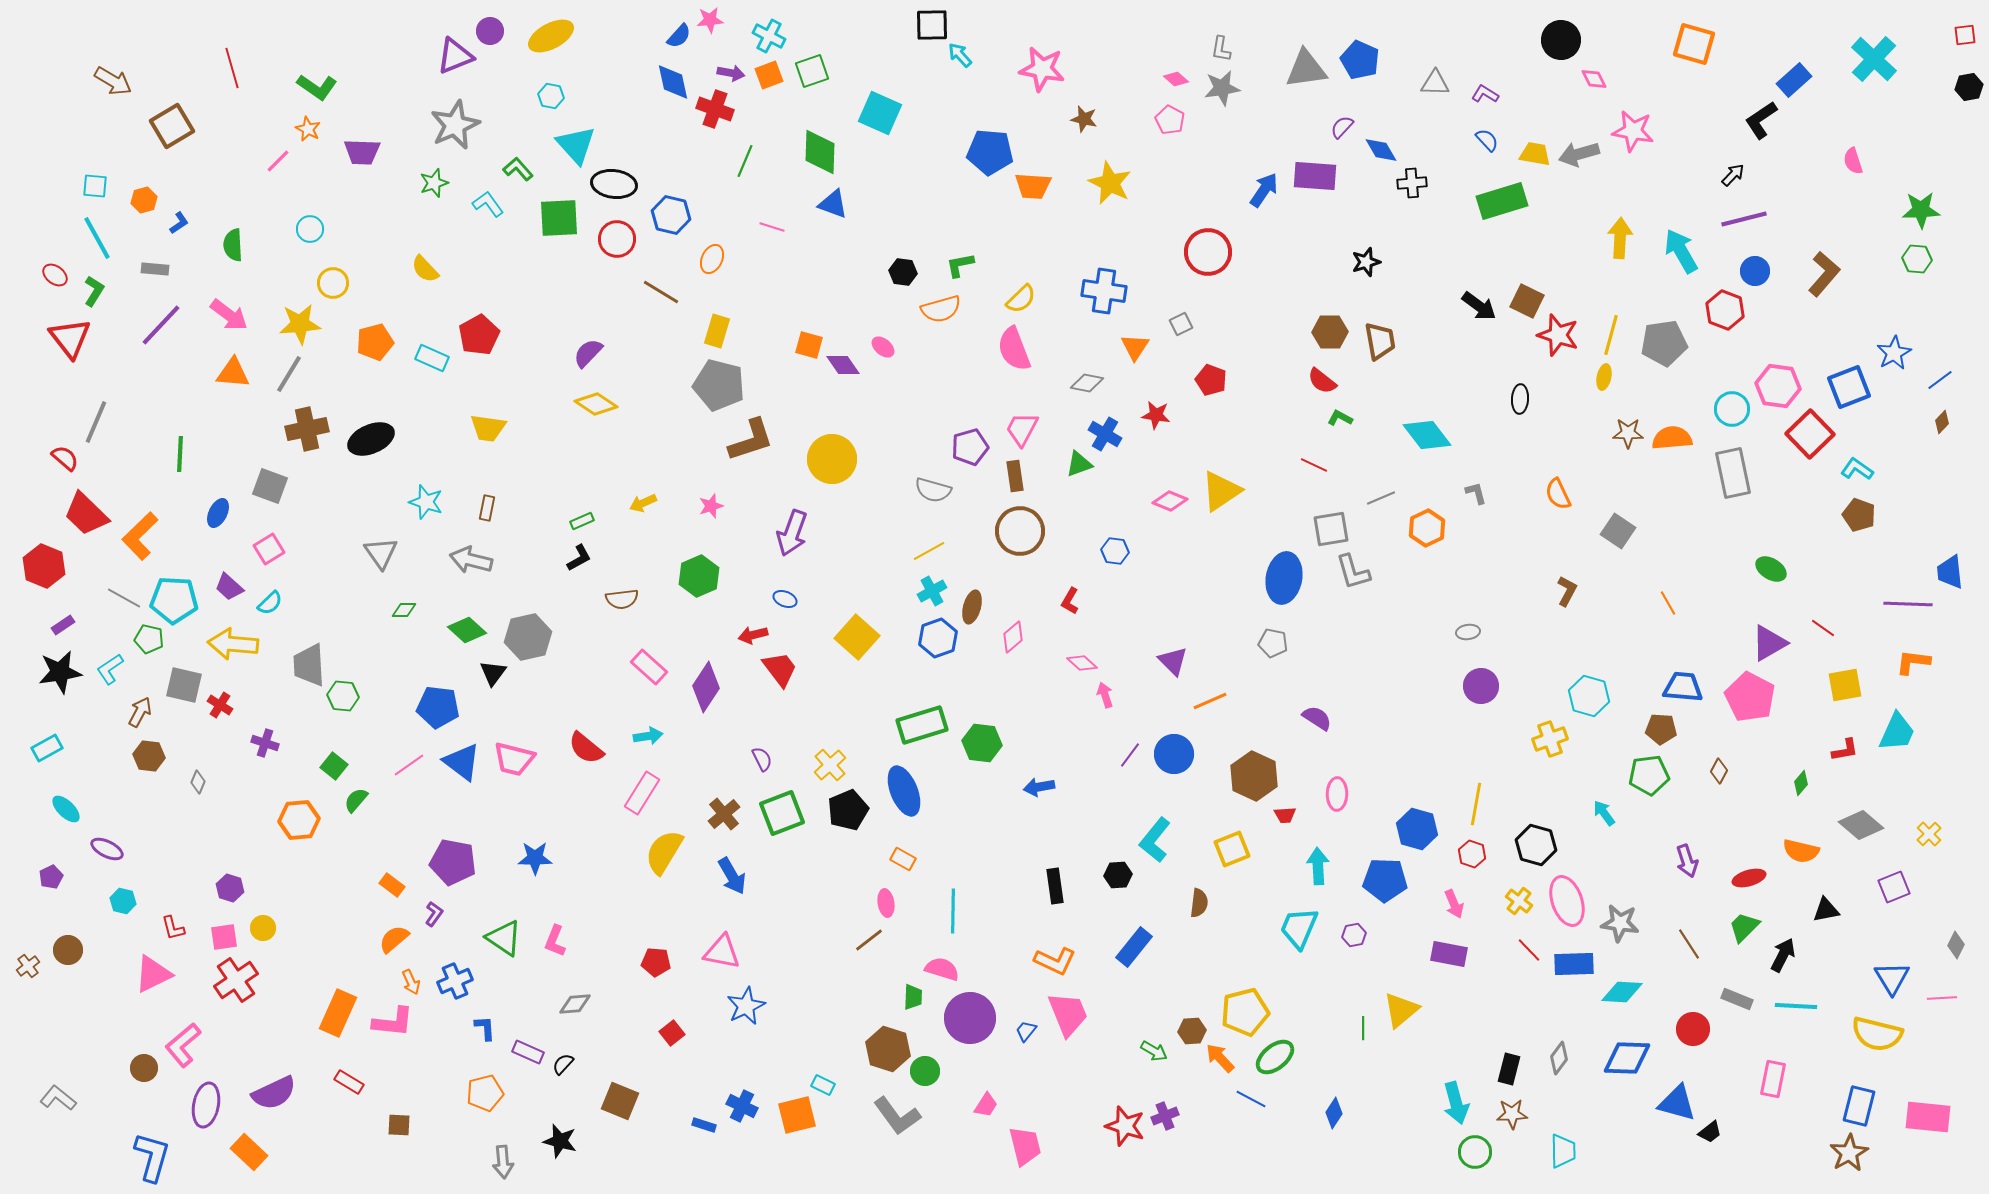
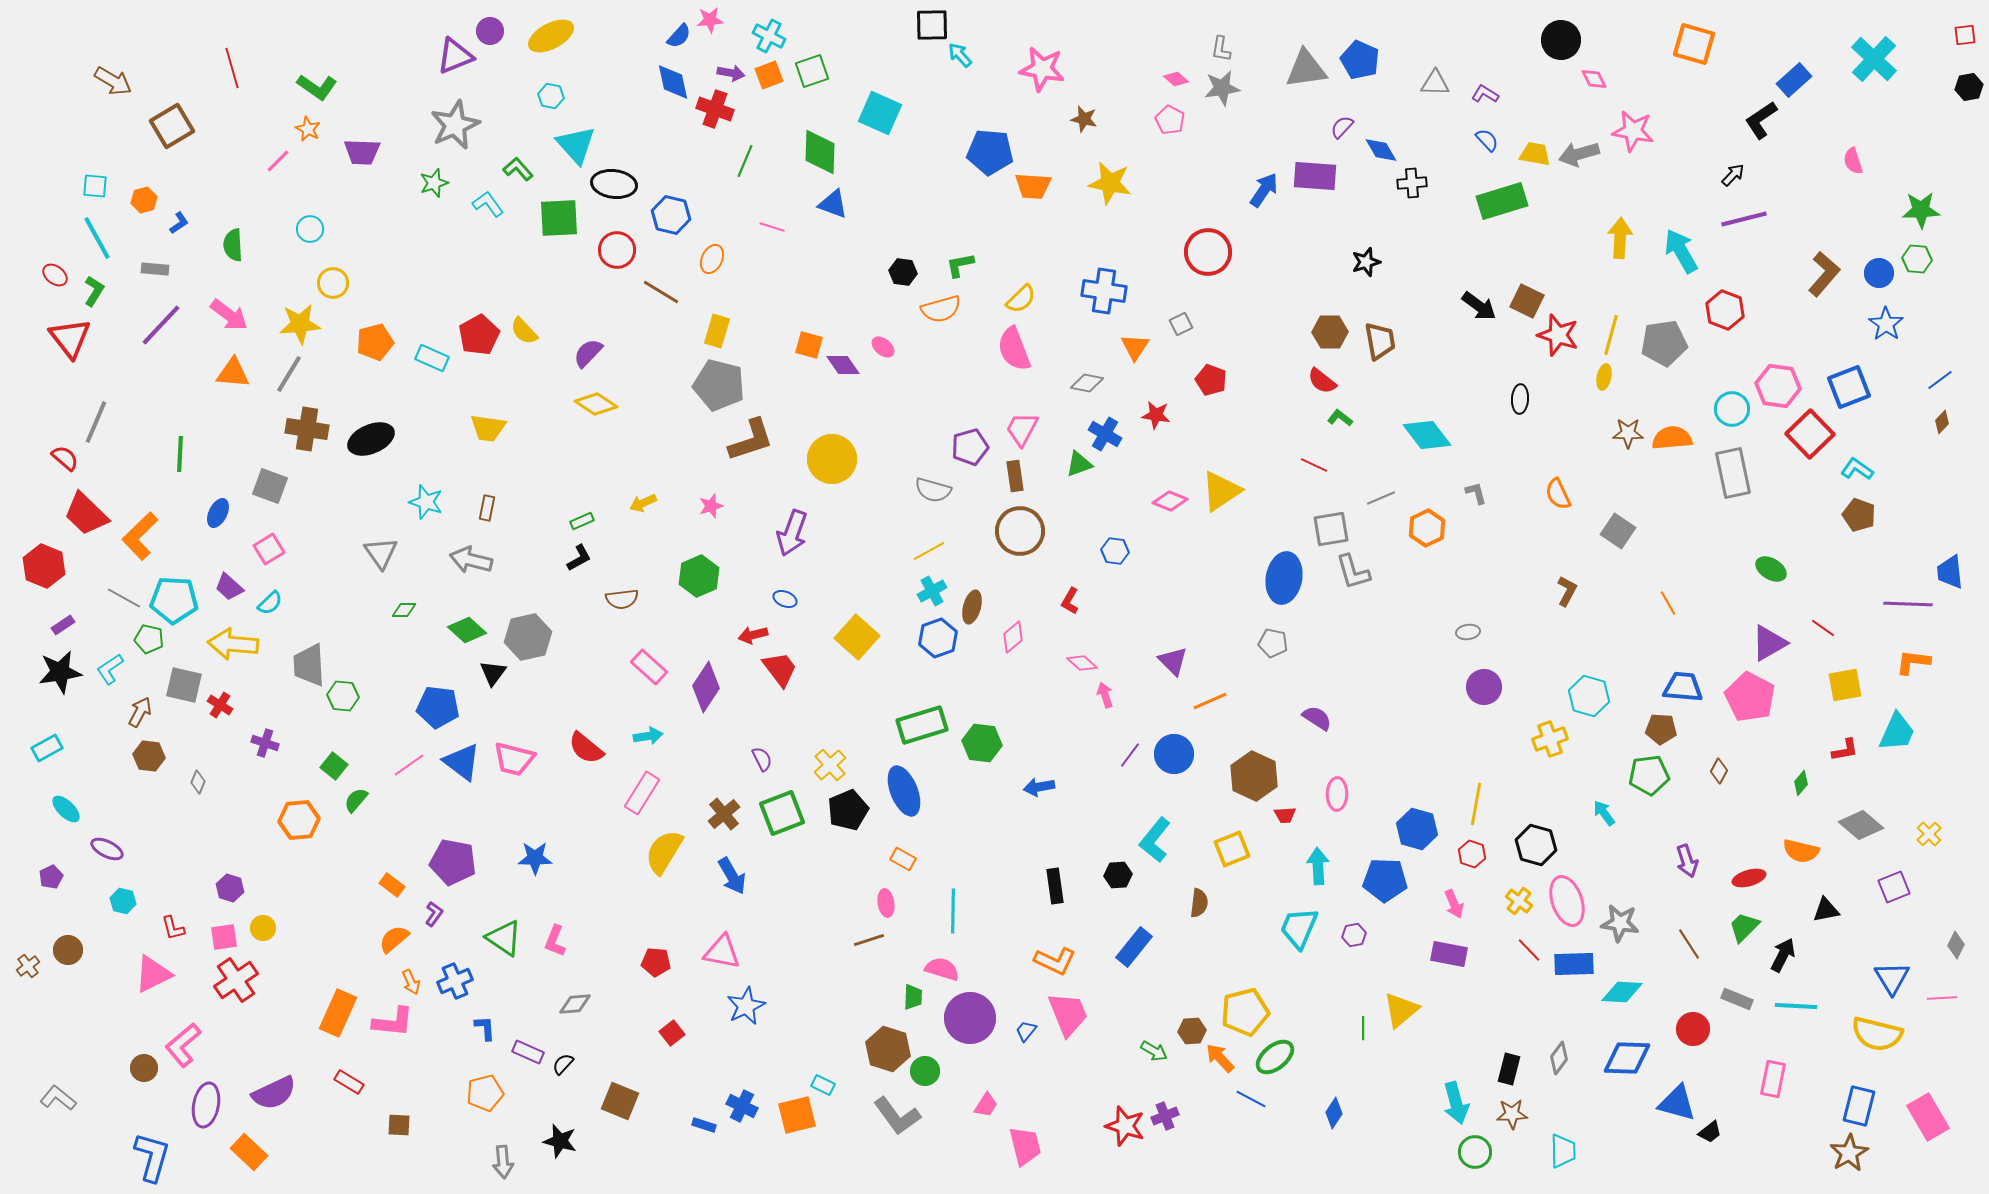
yellow star at (1110, 183): rotated 15 degrees counterclockwise
red circle at (617, 239): moved 11 px down
yellow semicircle at (425, 269): moved 99 px right, 62 px down
blue circle at (1755, 271): moved 124 px right, 2 px down
blue star at (1894, 353): moved 8 px left, 29 px up; rotated 8 degrees counterclockwise
green L-shape at (1340, 418): rotated 10 degrees clockwise
brown cross at (307, 429): rotated 21 degrees clockwise
purple circle at (1481, 686): moved 3 px right, 1 px down
brown line at (869, 940): rotated 20 degrees clockwise
pink rectangle at (1928, 1117): rotated 54 degrees clockwise
